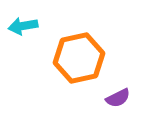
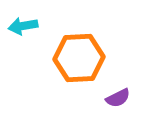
orange hexagon: rotated 9 degrees clockwise
